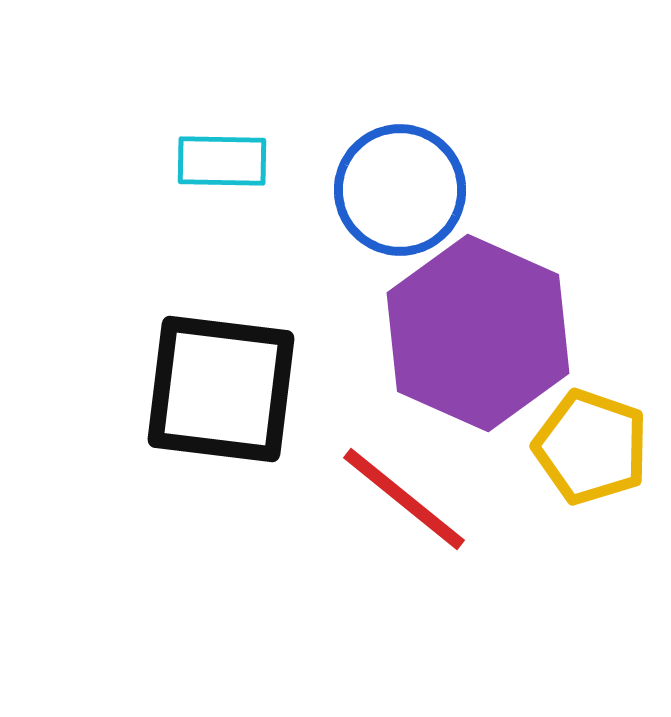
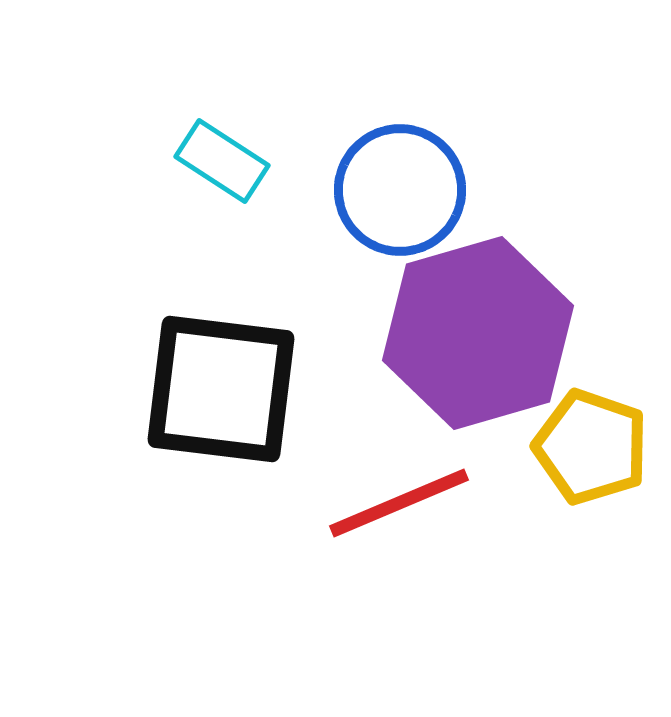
cyan rectangle: rotated 32 degrees clockwise
purple hexagon: rotated 20 degrees clockwise
red line: moved 5 px left, 4 px down; rotated 62 degrees counterclockwise
